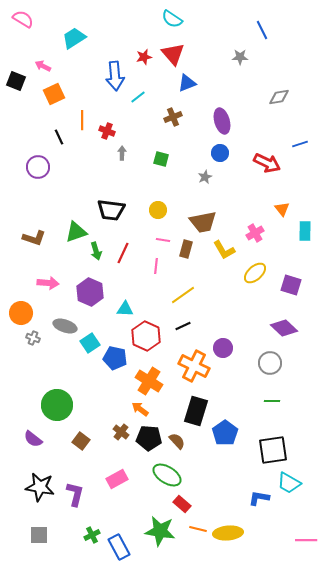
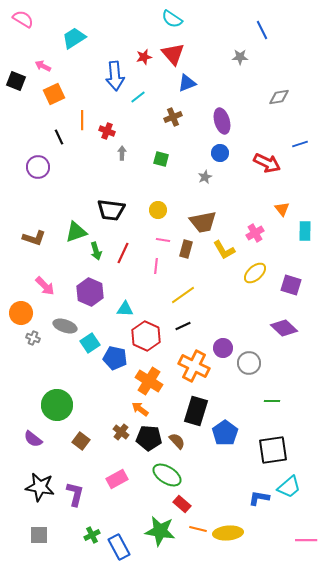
pink arrow at (48, 283): moved 3 px left, 3 px down; rotated 40 degrees clockwise
gray circle at (270, 363): moved 21 px left
cyan trapezoid at (289, 483): moved 4 px down; rotated 70 degrees counterclockwise
